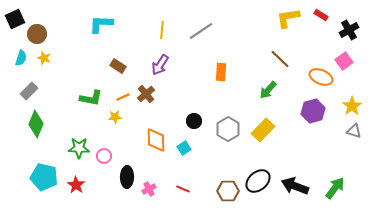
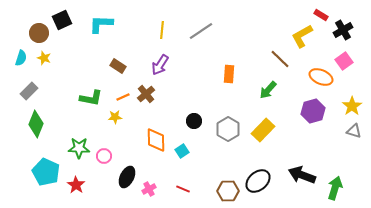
yellow L-shape at (288, 18): moved 14 px right, 18 px down; rotated 20 degrees counterclockwise
black square at (15, 19): moved 47 px right, 1 px down
black cross at (349, 30): moved 6 px left
brown circle at (37, 34): moved 2 px right, 1 px up
orange rectangle at (221, 72): moved 8 px right, 2 px down
cyan square at (184, 148): moved 2 px left, 3 px down
cyan pentagon at (44, 177): moved 2 px right, 5 px up; rotated 12 degrees clockwise
black ellipse at (127, 177): rotated 25 degrees clockwise
black arrow at (295, 186): moved 7 px right, 11 px up
green arrow at (335, 188): rotated 20 degrees counterclockwise
